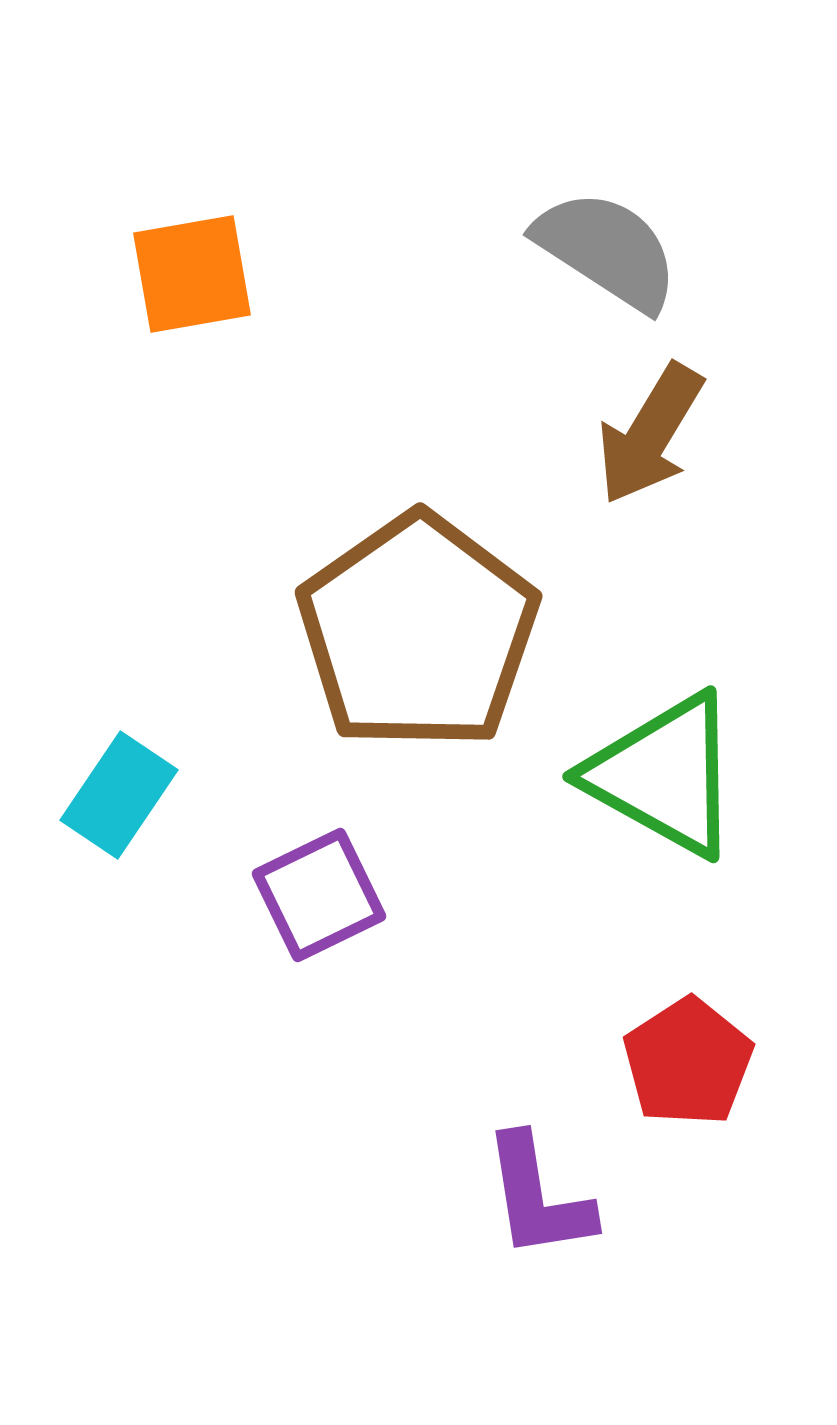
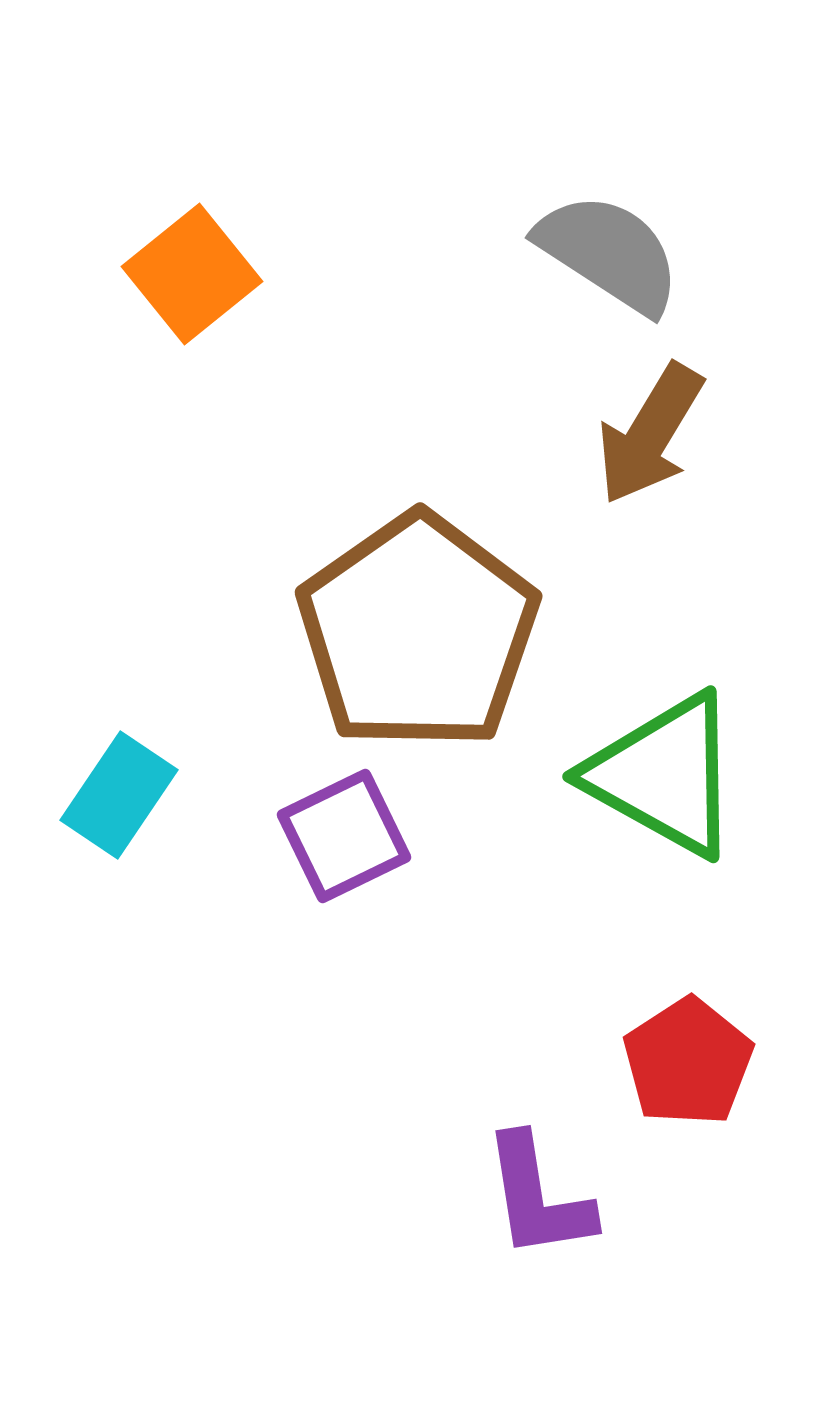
gray semicircle: moved 2 px right, 3 px down
orange square: rotated 29 degrees counterclockwise
purple square: moved 25 px right, 59 px up
